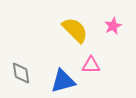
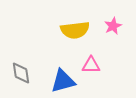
yellow semicircle: rotated 128 degrees clockwise
